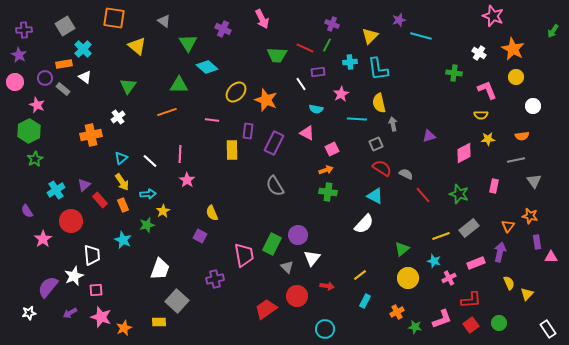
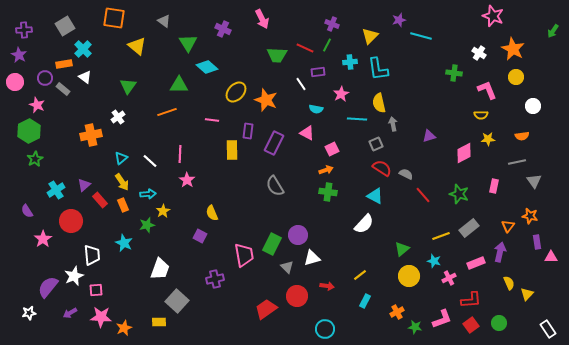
gray line at (516, 160): moved 1 px right, 2 px down
cyan star at (123, 240): moved 1 px right, 3 px down
white triangle at (312, 258): rotated 36 degrees clockwise
yellow circle at (408, 278): moved 1 px right, 2 px up
pink star at (101, 317): rotated 15 degrees counterclockwise
